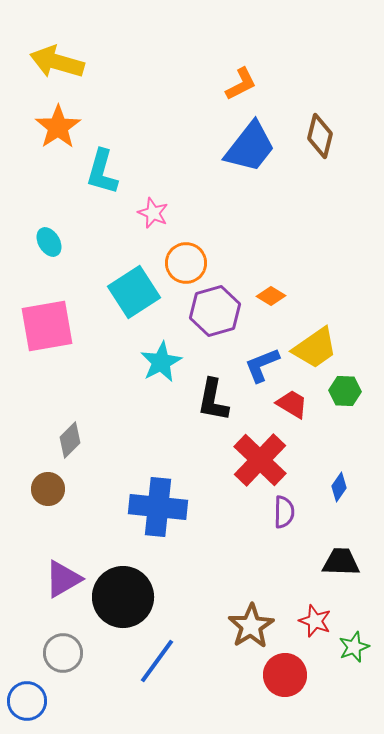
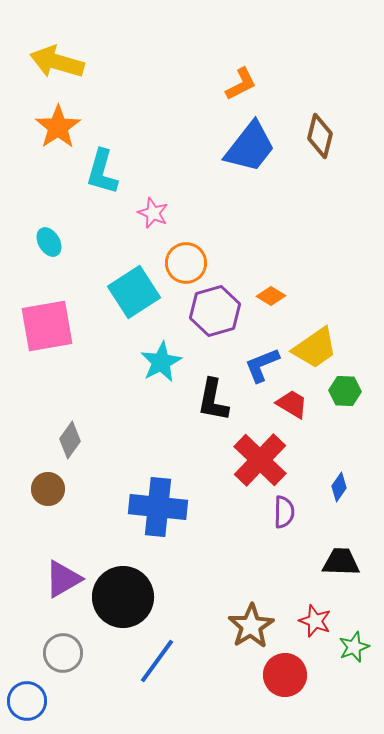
gray diamond: rotated 9 degrees counterclockwise
